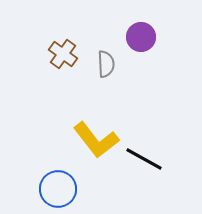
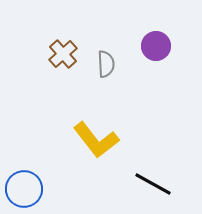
purple circle: moved 15 px right, 9 px down
brown cross: rotated 12 degrees clockwise
black line: moved 9 px right, 25 px down
blue circle: moved 34 px left
